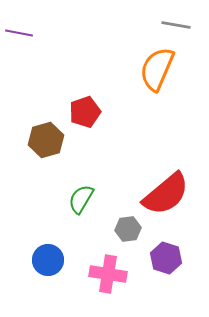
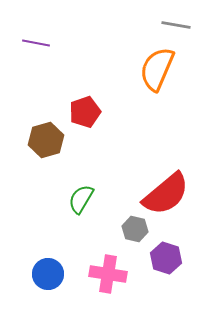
purple line: moved 17 px right, 10 px down
gray hexagon: moved 7 px right; rotated 20 degrees clockwise
blue circle: moved 14 px down
